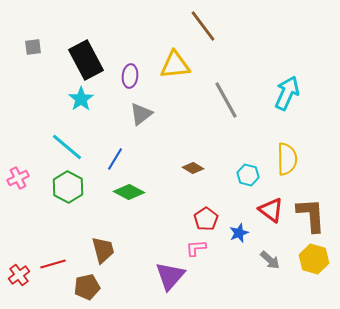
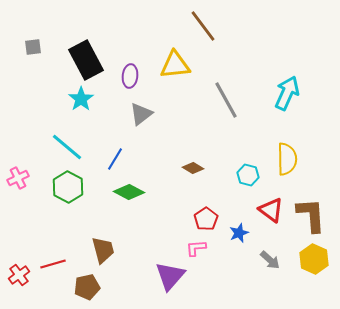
yellow hexagon: rotated 8 degrees clockwise
